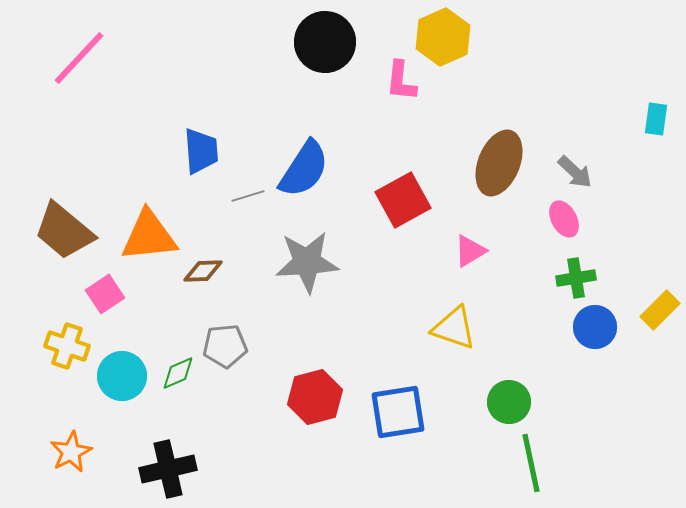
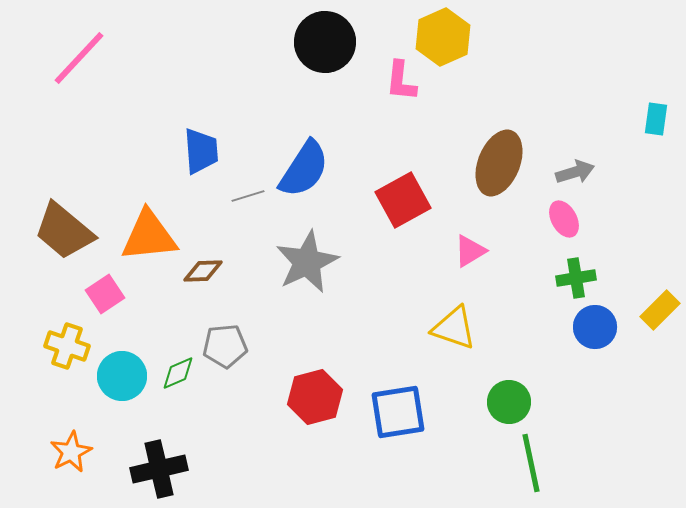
gray arrow: rotated 60 degrees counterclockwise
gray star: rotated 22 degrees counterclockwise
black cross: moved 9 px left
